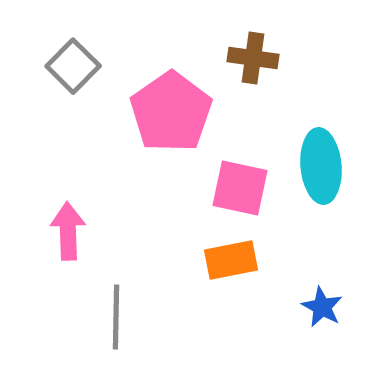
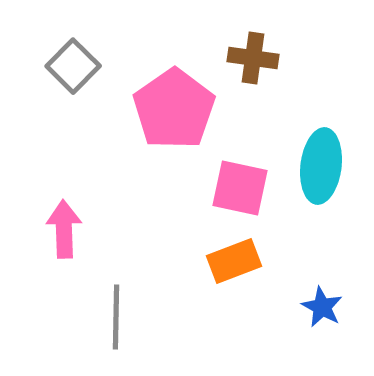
pink pentagon: moved 3 px right, 3 px up
cyan ellipse: rotated 12 degrees clockwise
pink arrow: moved 4 px left, 2 px up
orange rectangle: moved 3 px right, 1 px down; rotated 10 degrees counterclockwise
